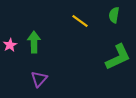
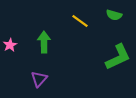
green semicircle: rotated 84 degrees counterclockwise
green arrow: moved 10 px right
